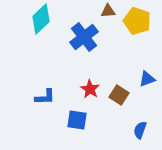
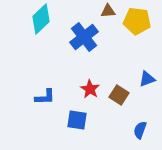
yellow pentagon: rotated 12 degrees counterclockwise
